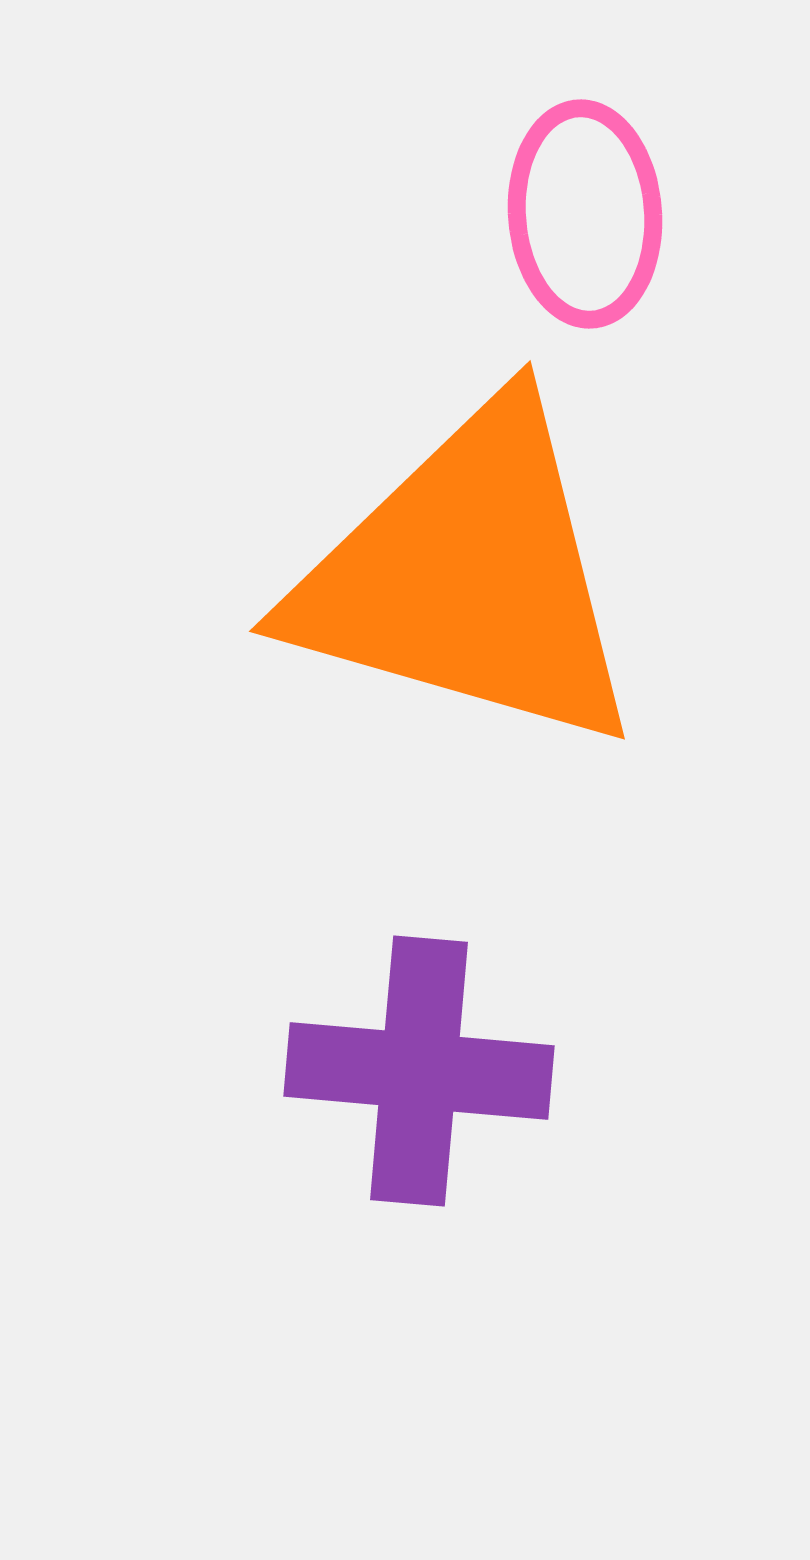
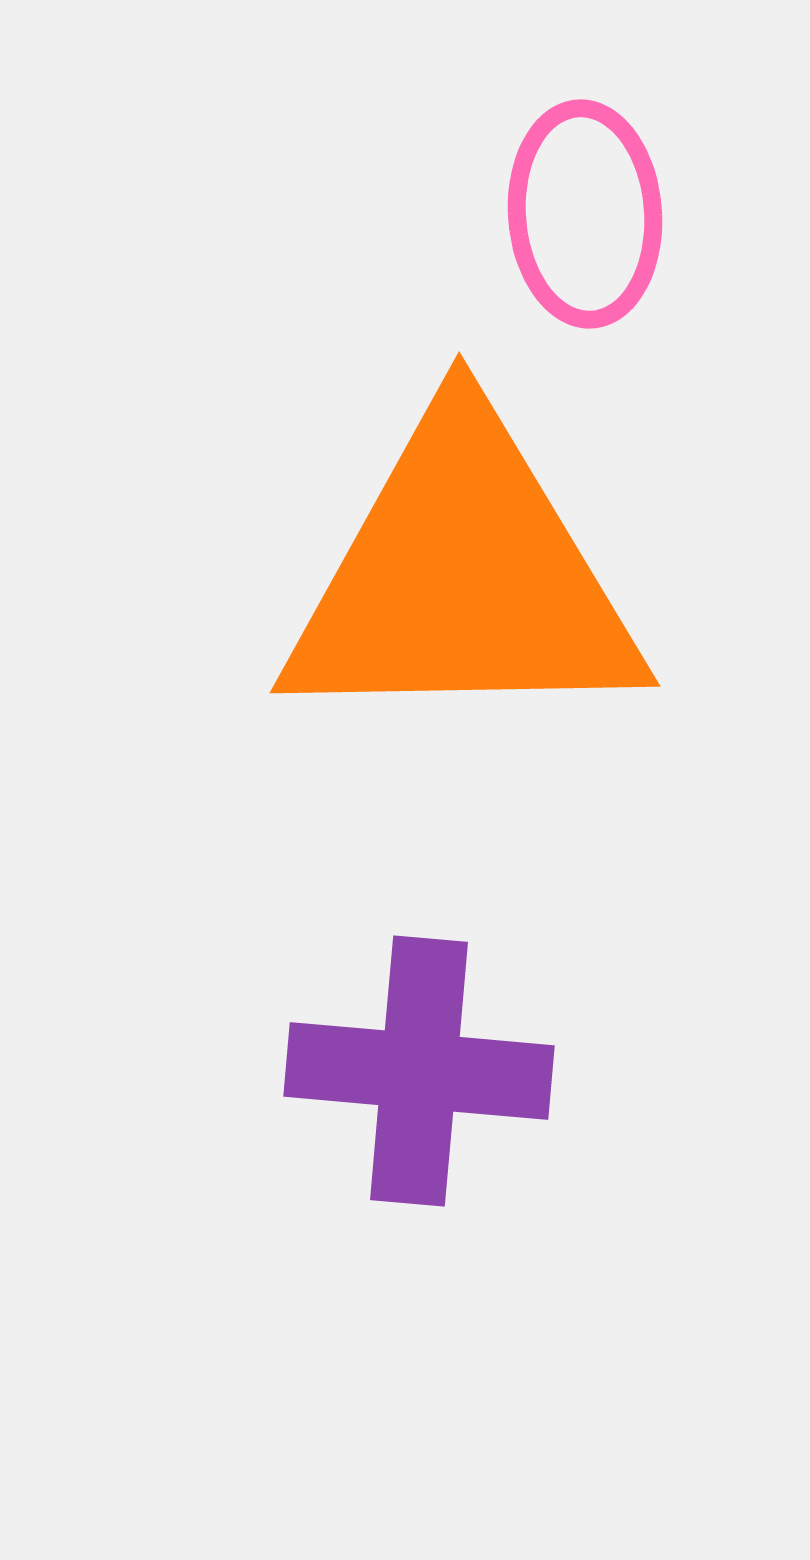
orange triangle: moved 5 px left; rotated 17 degrees counterclockwise
